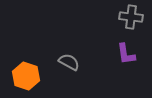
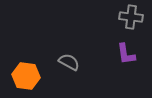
orange hexagon: rotated 12 degrees counterclockwise
